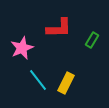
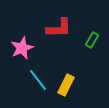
yellow rectangle: moved 2 px down
